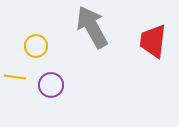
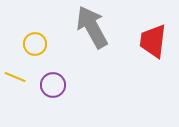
yellow circle: moved 1 px left, 2 px up
yellow line: rotated 15 degrees clockwise
purple circle: moved 2 px right
